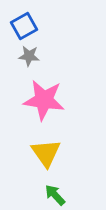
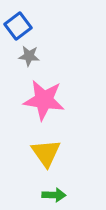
blue square: moved 6 px left; rotated 8 degrees counterclockwise
green arrow: moved 1 px left; rotated 135 degrees clockwise
